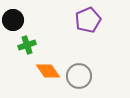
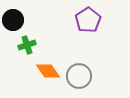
purple pentagon: rotated 10 degrees counterclockwise
